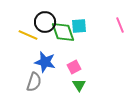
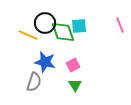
black circle: moved 1 px down
pink square: moved 1 px left, 2 px up
green triangle: moved 4 px left
